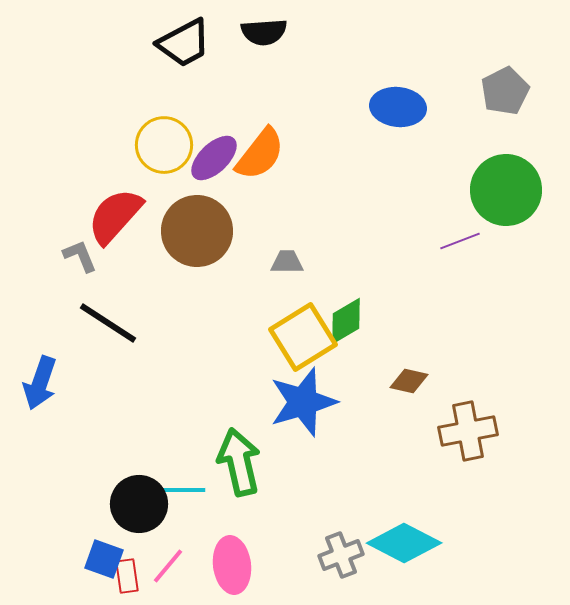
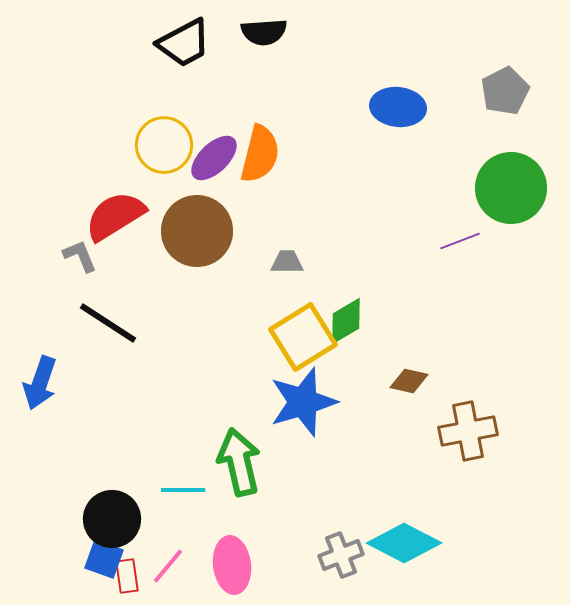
orange semicircle: rotated 24 degrees counterclockwise
green circle: moved 5 px right, 2 px up
red semicircle: rotated 16 degrees clockwise
black circle: moved 27 px left, 15 px down
